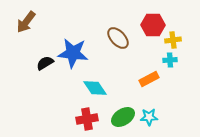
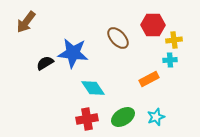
yellow cross: moved 1 px right
cyan diamond: moved 2 px left
cyan star: moved 7 px right; rotated 18 degrees counterclockwise
